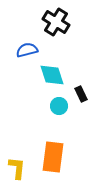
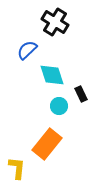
black cross: moved 1 px left
blue semicircle: rotated 30 degrees counterclockwise
orange rectangle: moved 6 px left, 13 px up; rotated 32 degrees clockwise
